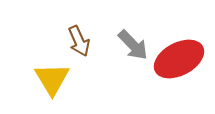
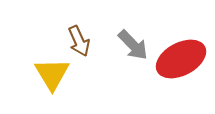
red ellipse: moved 2 px right
yellow triangle: moved 5 px up
